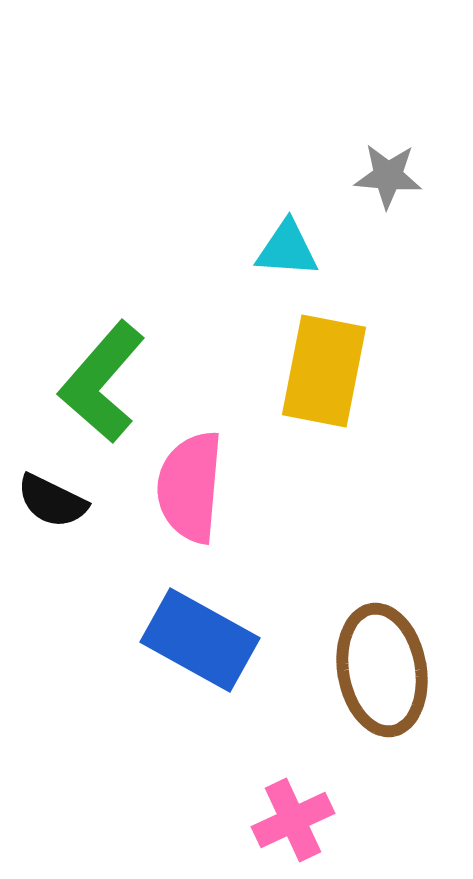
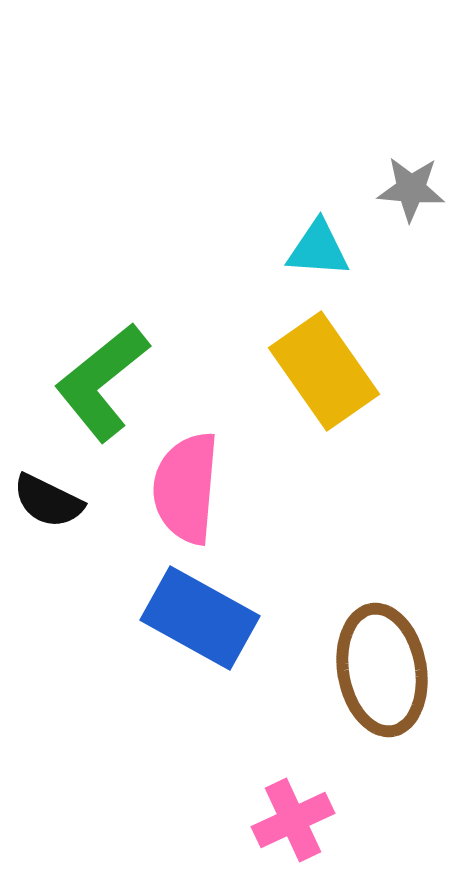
gray star: moved 23 px right, 13 px down
cyan triangle: moved 31 px right
yellow rectangle: rotated 46 degrees counterclockwise
green L-shape: rotated 10 degrees clockwise
pink semicircle: moved 4 px left, 1 px down
black semicircle: moved 4 px left
blue rectangle: moved 22 px up
